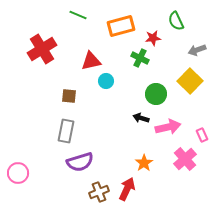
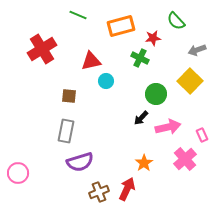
green semicircle: rotated 18 degrees counterclockwise
black arrow: rotated 63 degrees counterclockwise
